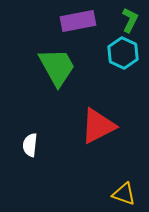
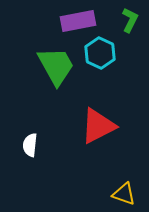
cyan hexagon: moved 23 px left
green trapezoid: moved 1 px left, 1 px up
